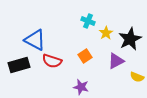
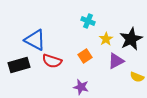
yellow star: moved 6 px down
black star: moved 1 px right
